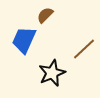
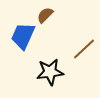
blue trapezoid: moved 1 px left, 4 px up
black star: moved 2 px left, 1 px up; rotated 16 degrees clockwise
